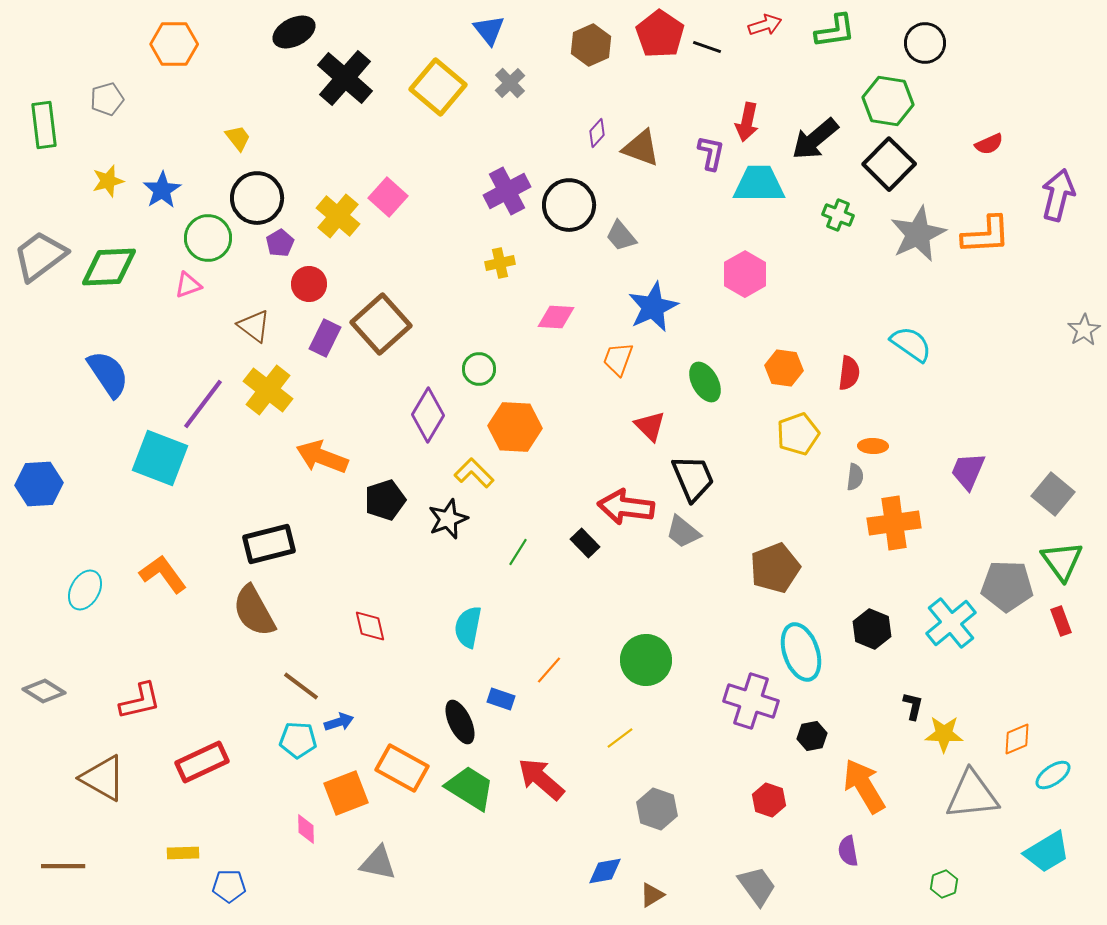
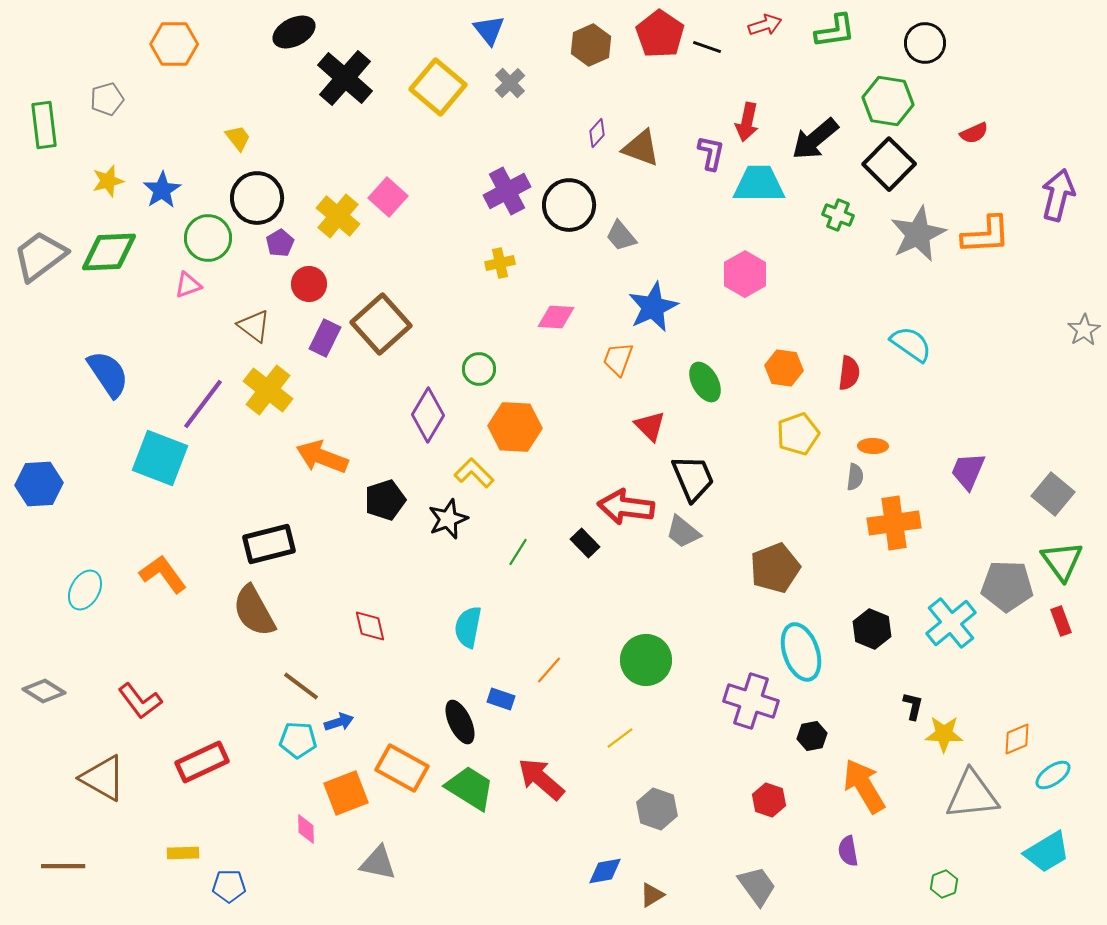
red semicircle at (989, 144): moved 15 px left, 11 px up
green diamond at (109, 267): moved 15 px up
red L-shape at (140, 701): rotated 66 degrees clockwise
